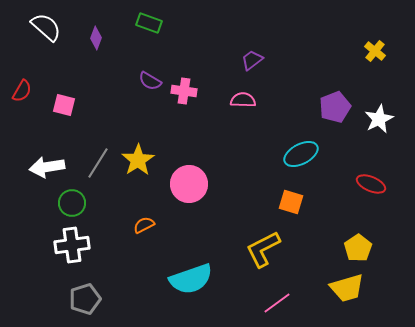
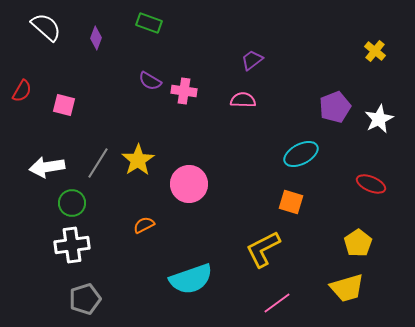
yellow pentagon: moved 5 px up
